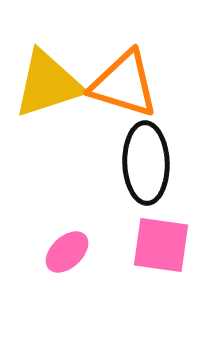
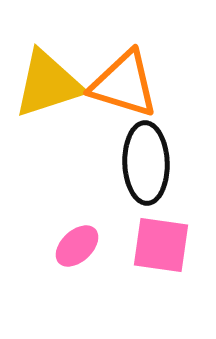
pink ellipse: moved 10 px right, 6 px up
